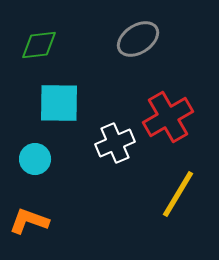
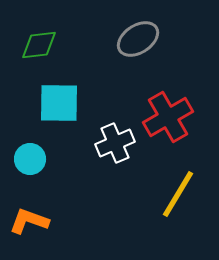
cyan circle: moved 5 px left
